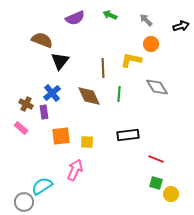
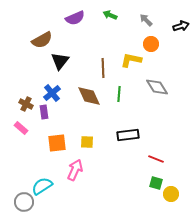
brown semicircle: rotated 130 degrees clockwise
orange square: moved 4 px left, 7 px down
